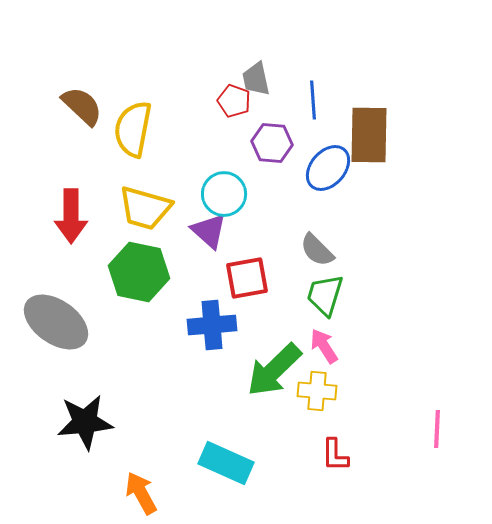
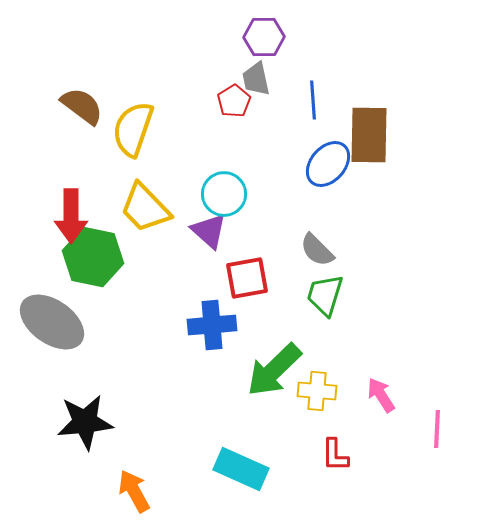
red pentagon: rotated 20 degrees clockwise
brown semicircle: rotated 6 degrees counterclockwise
yellow semicircle: rotated 8 degrees clockwise
purple hexagon: moved 8 px left, 106 px up; rotated 6 degrees counterclockwise
blue ellipse: moved 4 px up
yellow trapezoid: rotated 30 degrees clockwise
green hexagon: moved 46 px left, 15 px up
gray ellipse: moved 4 px left
pink arrow: moved 57 px right, 49 px down
cyan rectangle: moved 15 px right, 6 px down
orange arrow: moved 7 px left, 2 px up
